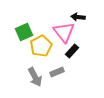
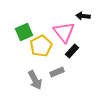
black arrow: moved 5 px right, 1 px up
gray arrow: moved 3 px down
